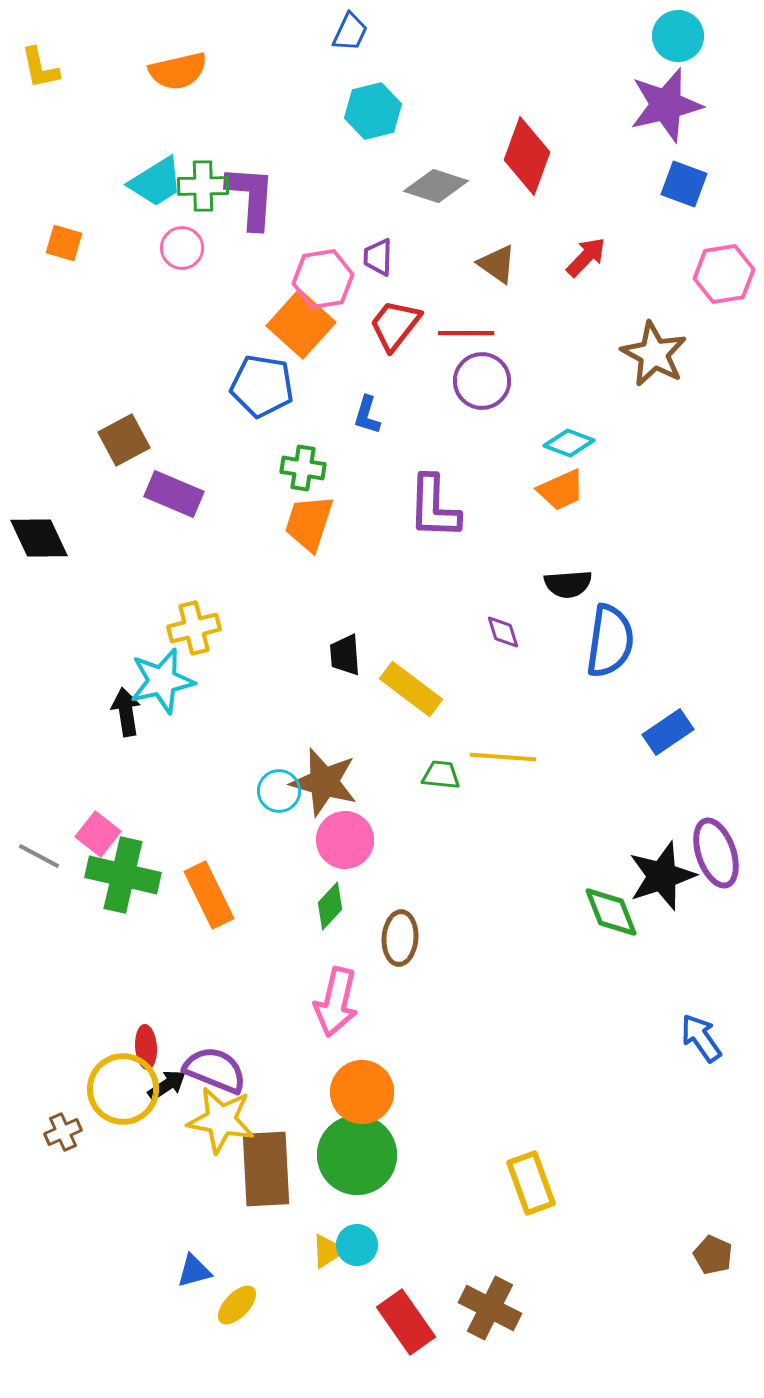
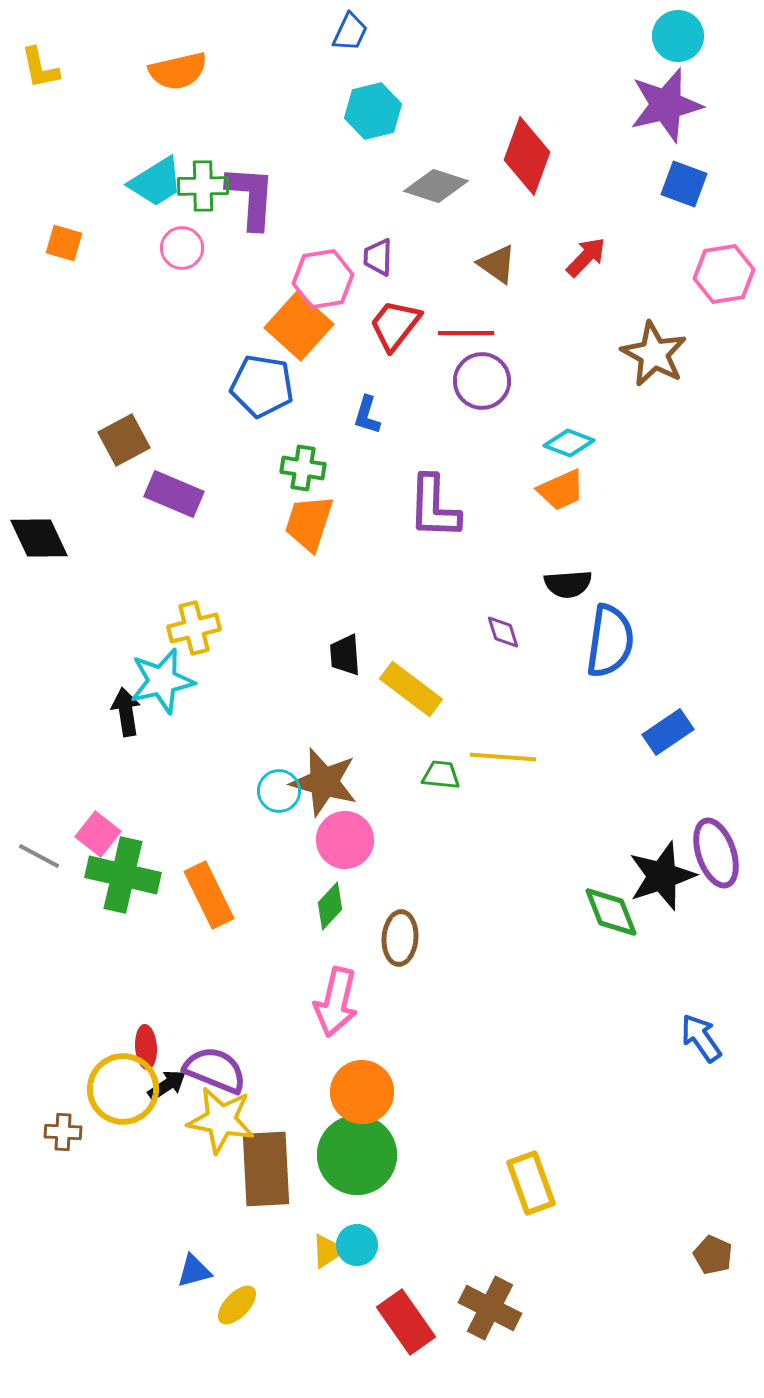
orange square at (301, 324): moved 2 px left, 2 px down
brown cross at (63, 1132): rotated 27 degrees clockwise
